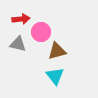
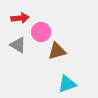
red arrow: moved 1 px left, 1 px up
gray triangle: moved 1 px down; rotated 18 degrees clockwise
cyan triangle: moved 12 px right, 8 px down; rotated 48 degrees clockwise
